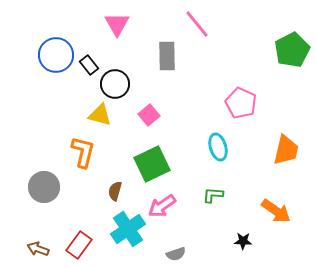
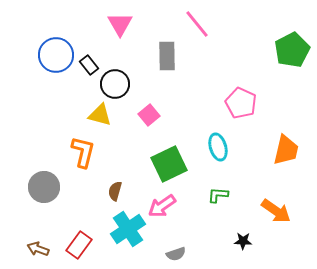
pink triangle: moved 3 px right
green square: moved 17 px right
green L-shape: moved 5 px right
